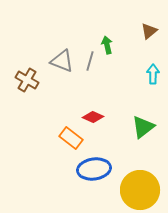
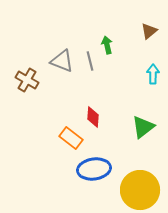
gray line: rotated 30 degrees counterclockwise
red diamond: rotated 70 degrees clockwise
